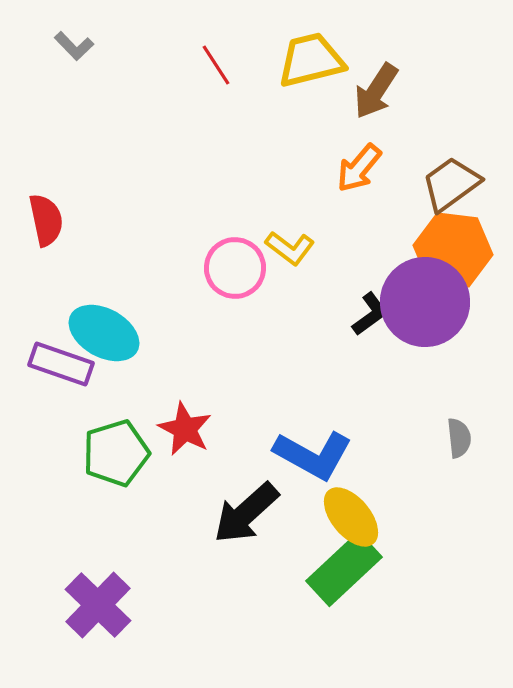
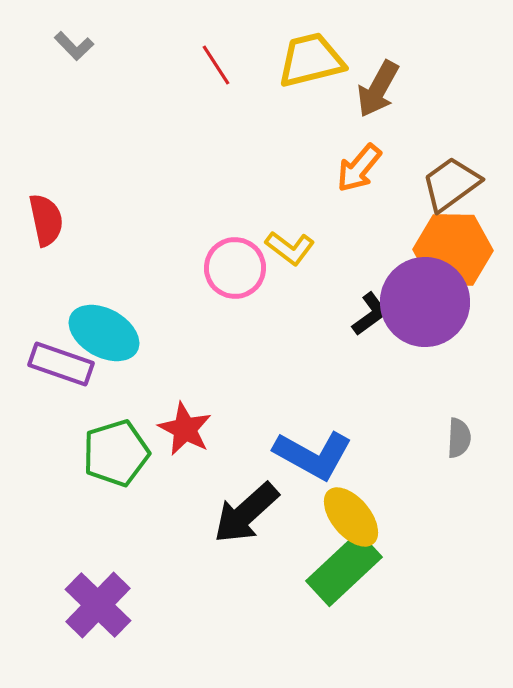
brown arrow: moved 2 px right, 2 px up; rotated 4 degrees counterclockwise
orange hexagon: rotated 6 degrees counterclockwise
gray semicircle: rotated 9 degrees clockwise
